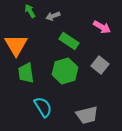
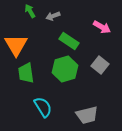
green hexagon: moved 2 px up
